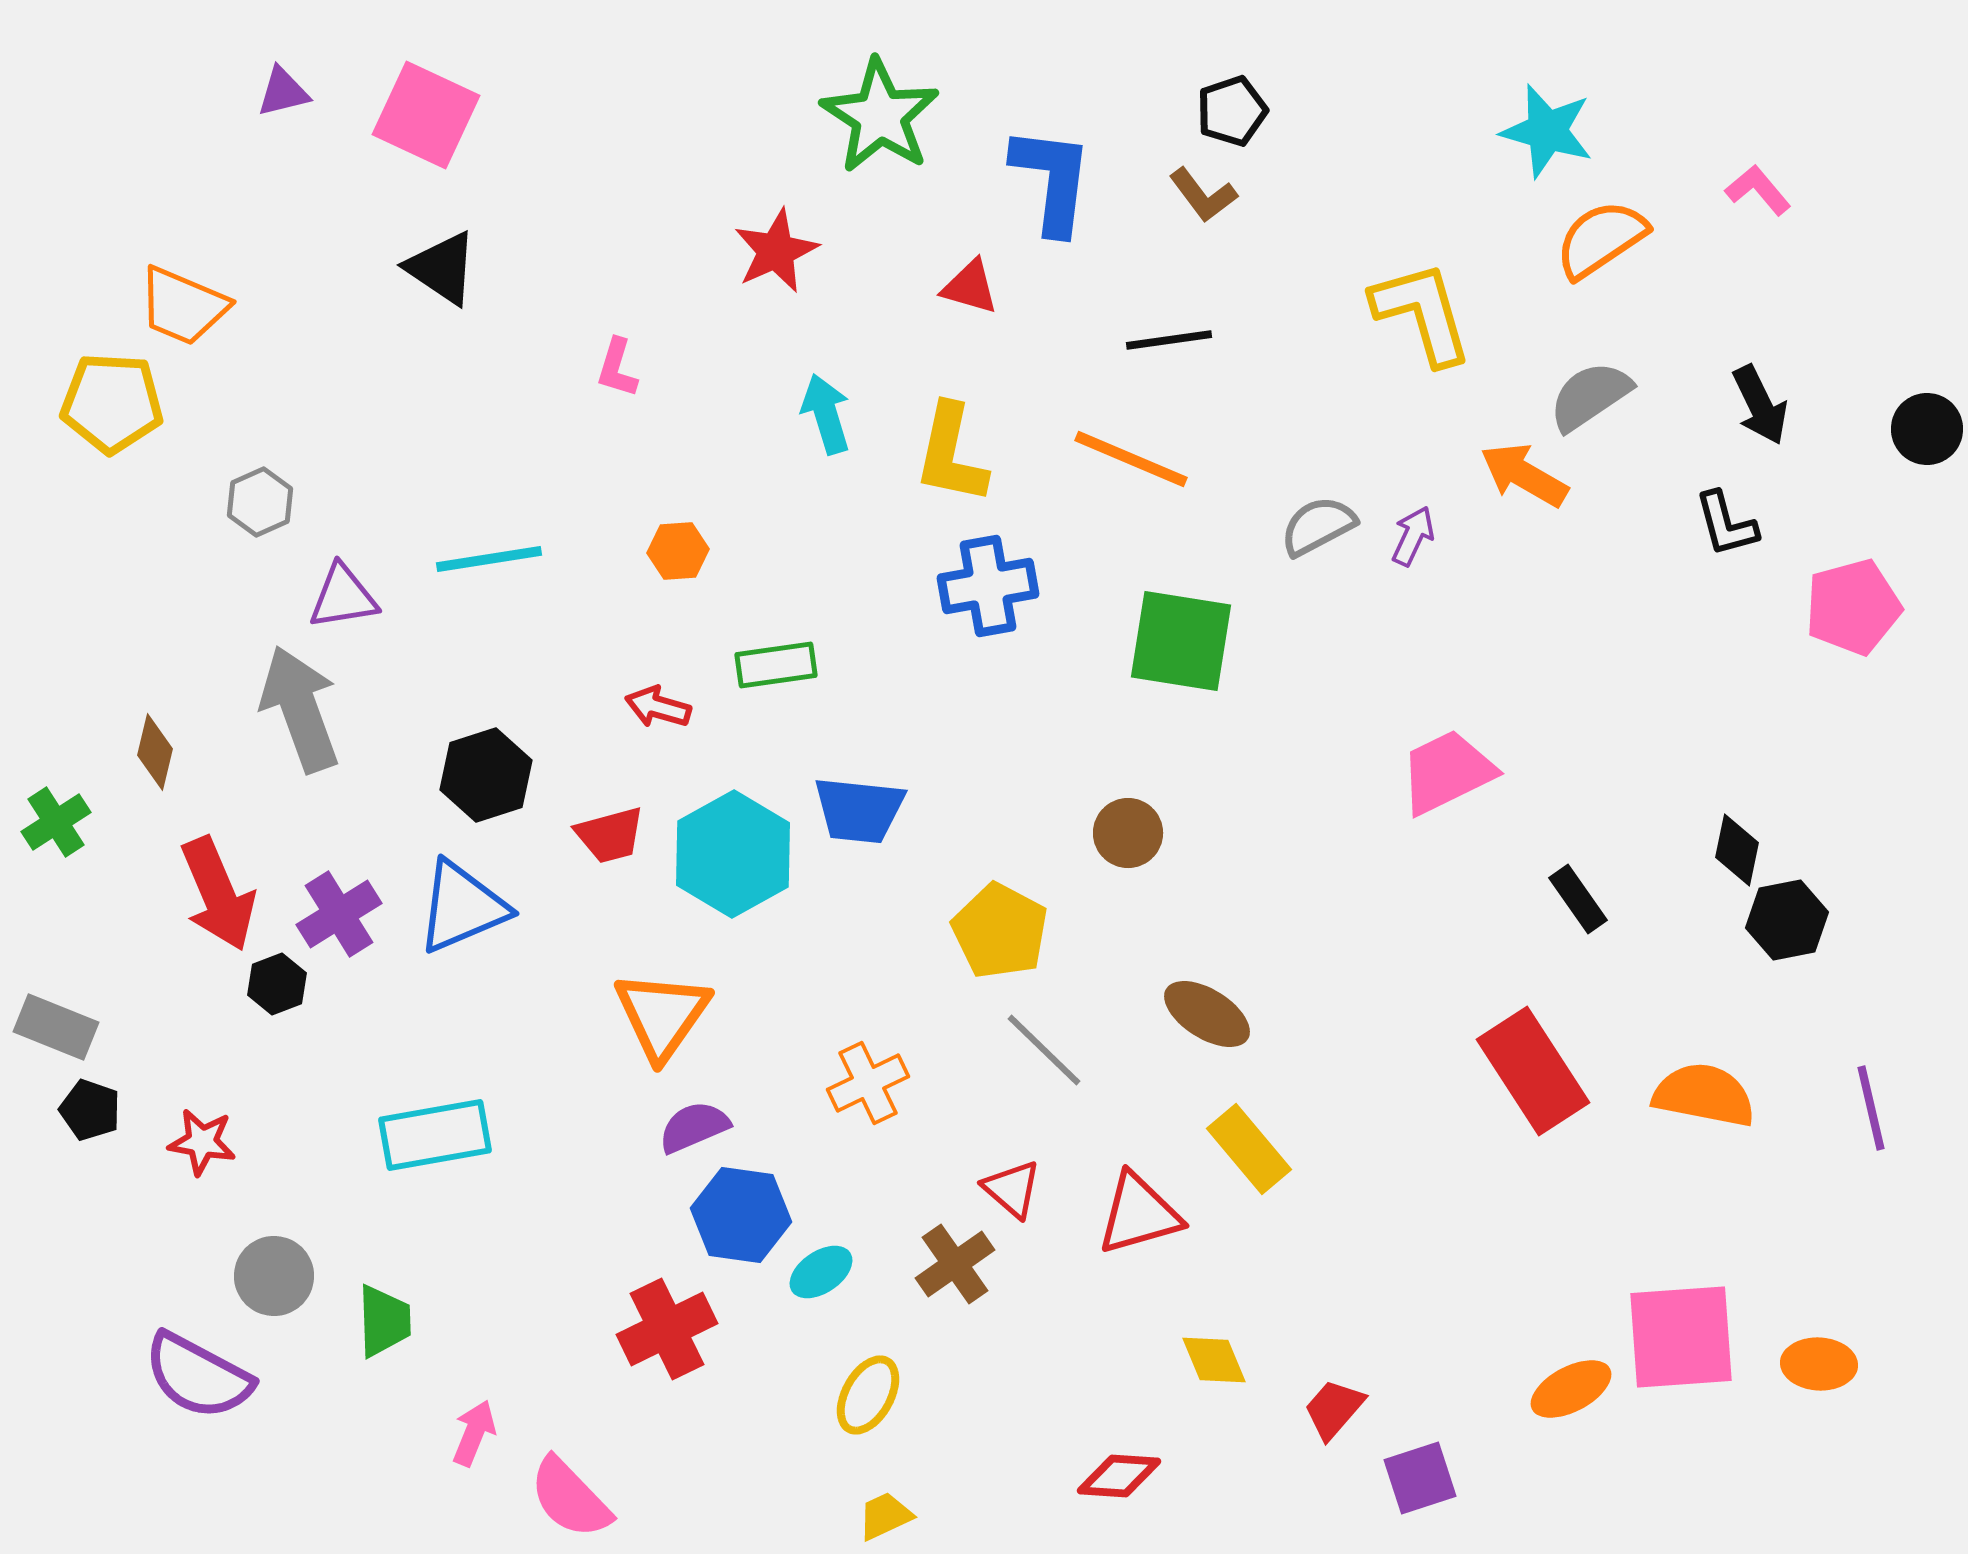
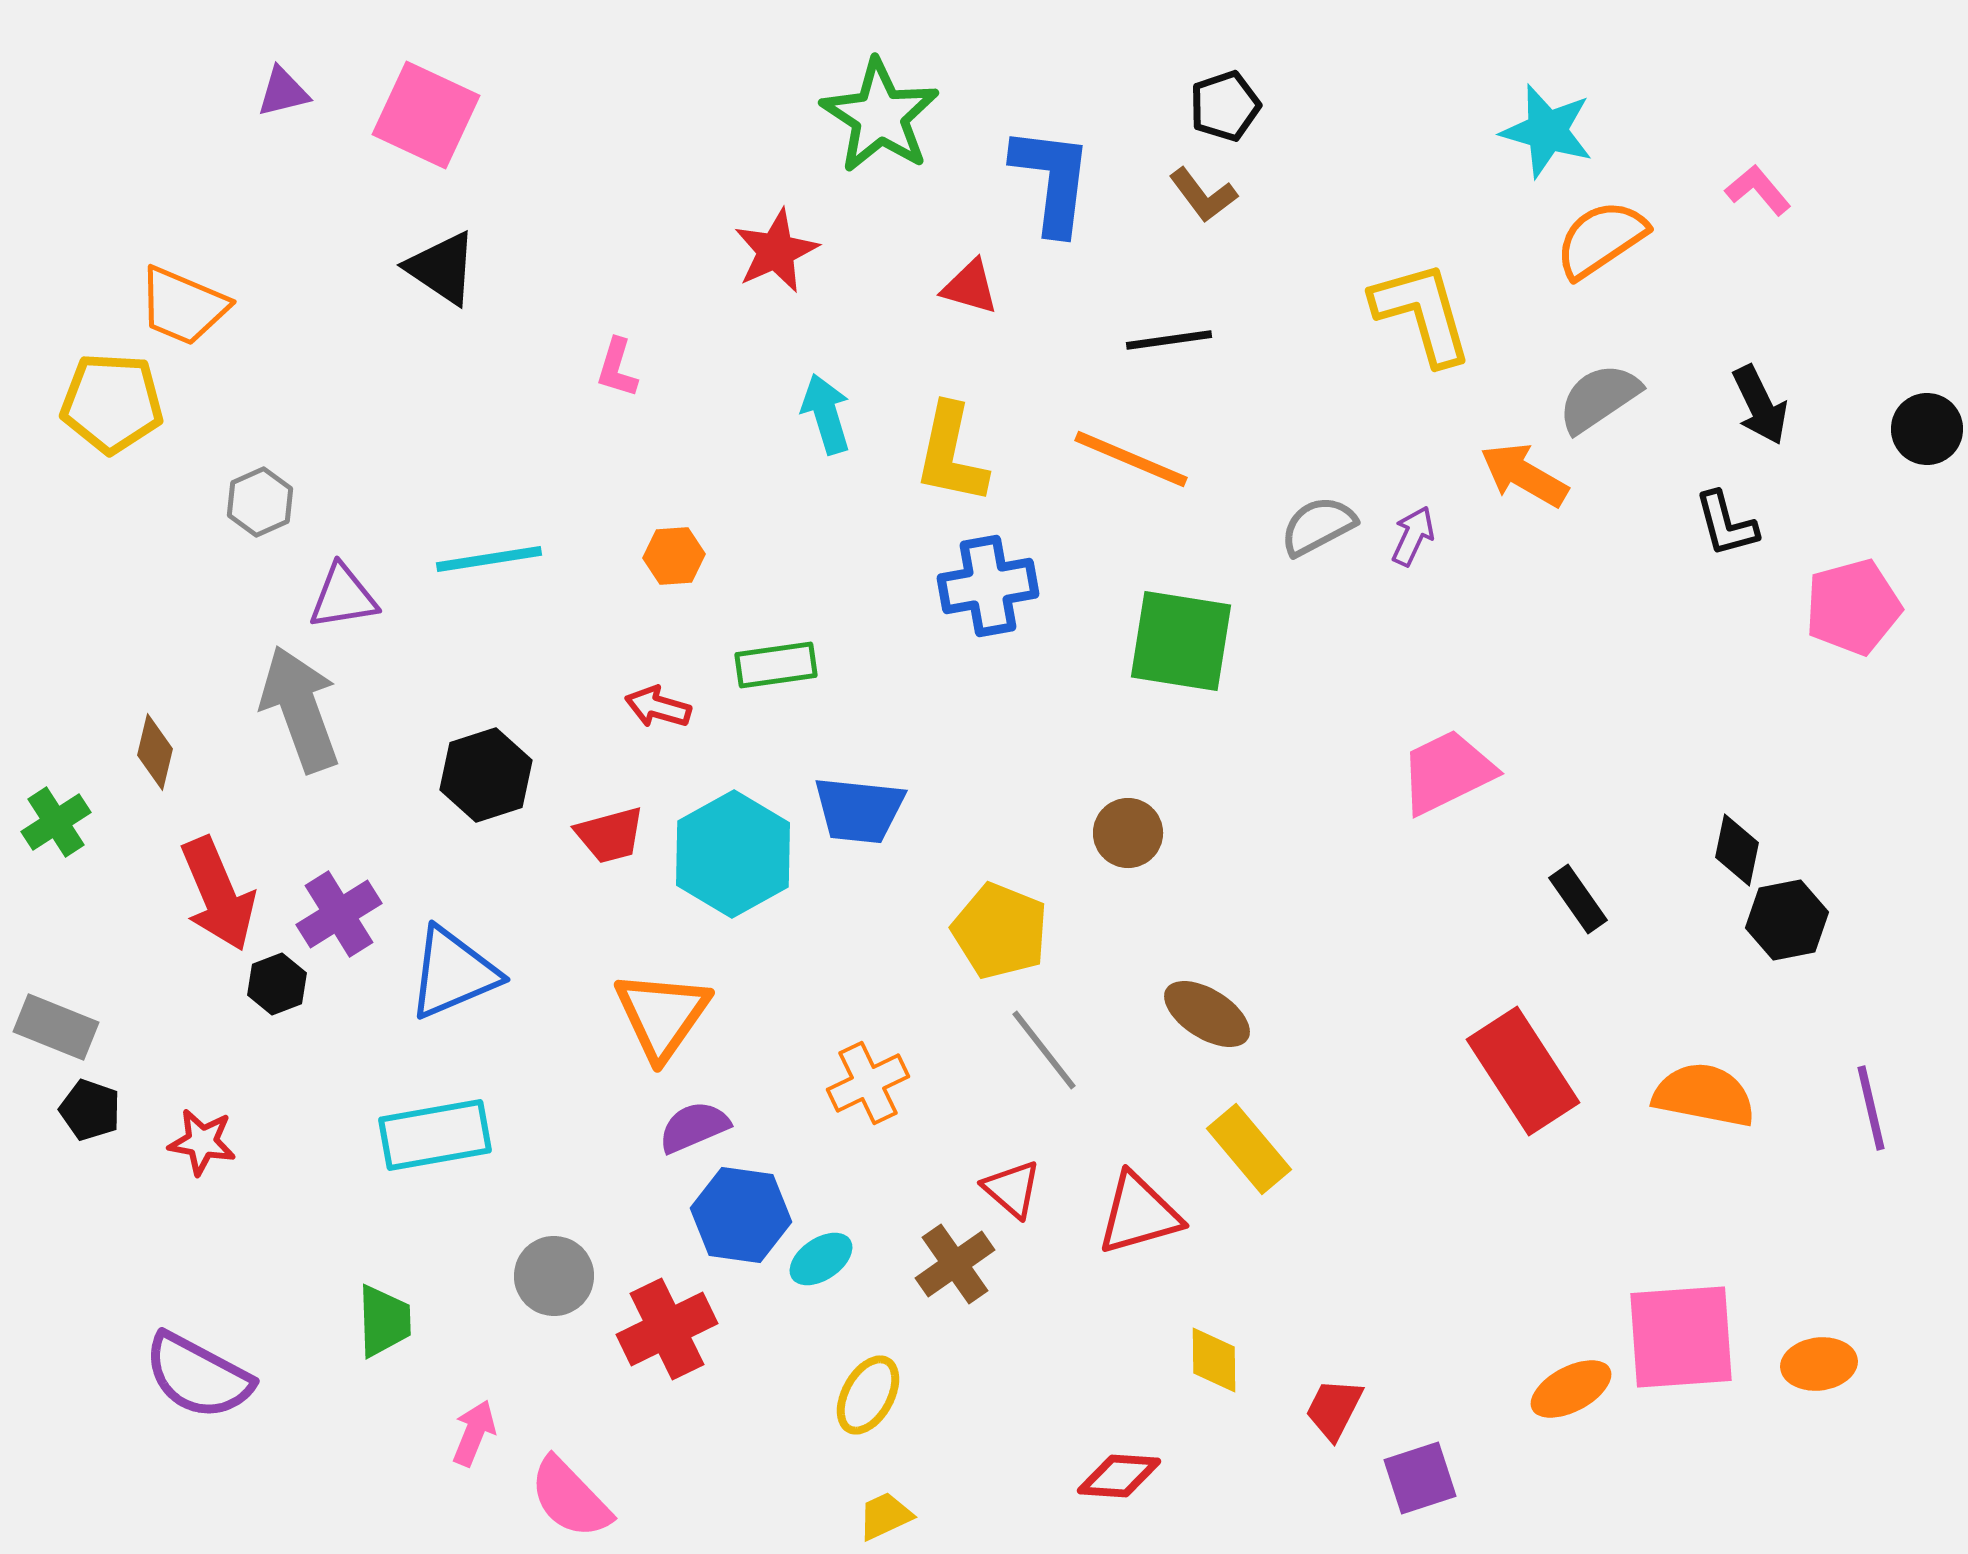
black pentagon at (1232, 111): moved 7 px left, 5 px up
gray semicircle at (1590, 396): moved 9 px right, 2 px down
orange hexagon at (678, 551): moved 4 px left, 5 px down
blue triangle at (462, 907): moved 9 px left, 66 px down
yellow pentagon at (1000, 931): rotated 6 degrees counterclockwise
gray line at (1044, 1050): rotated 8 degrees clockwise
red rectangle at (1533, 1071): moved 10 px left
cyan ellipse at (821, 1272): moved 13 px up
gray circle at (274, 1276): moved 280 px right
yellow diamond at (1214, 1360): rotated 22 degrees clockwise
orange ellipse at (1819, 1364): rotated 10 degrees counterclockwise
red trapezoid at (1334, 1409): rotated 14 degrees counterclockwise
